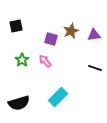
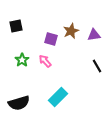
black line: moved 2 px right, 2 px up; rotated 40 degrees clockwise
